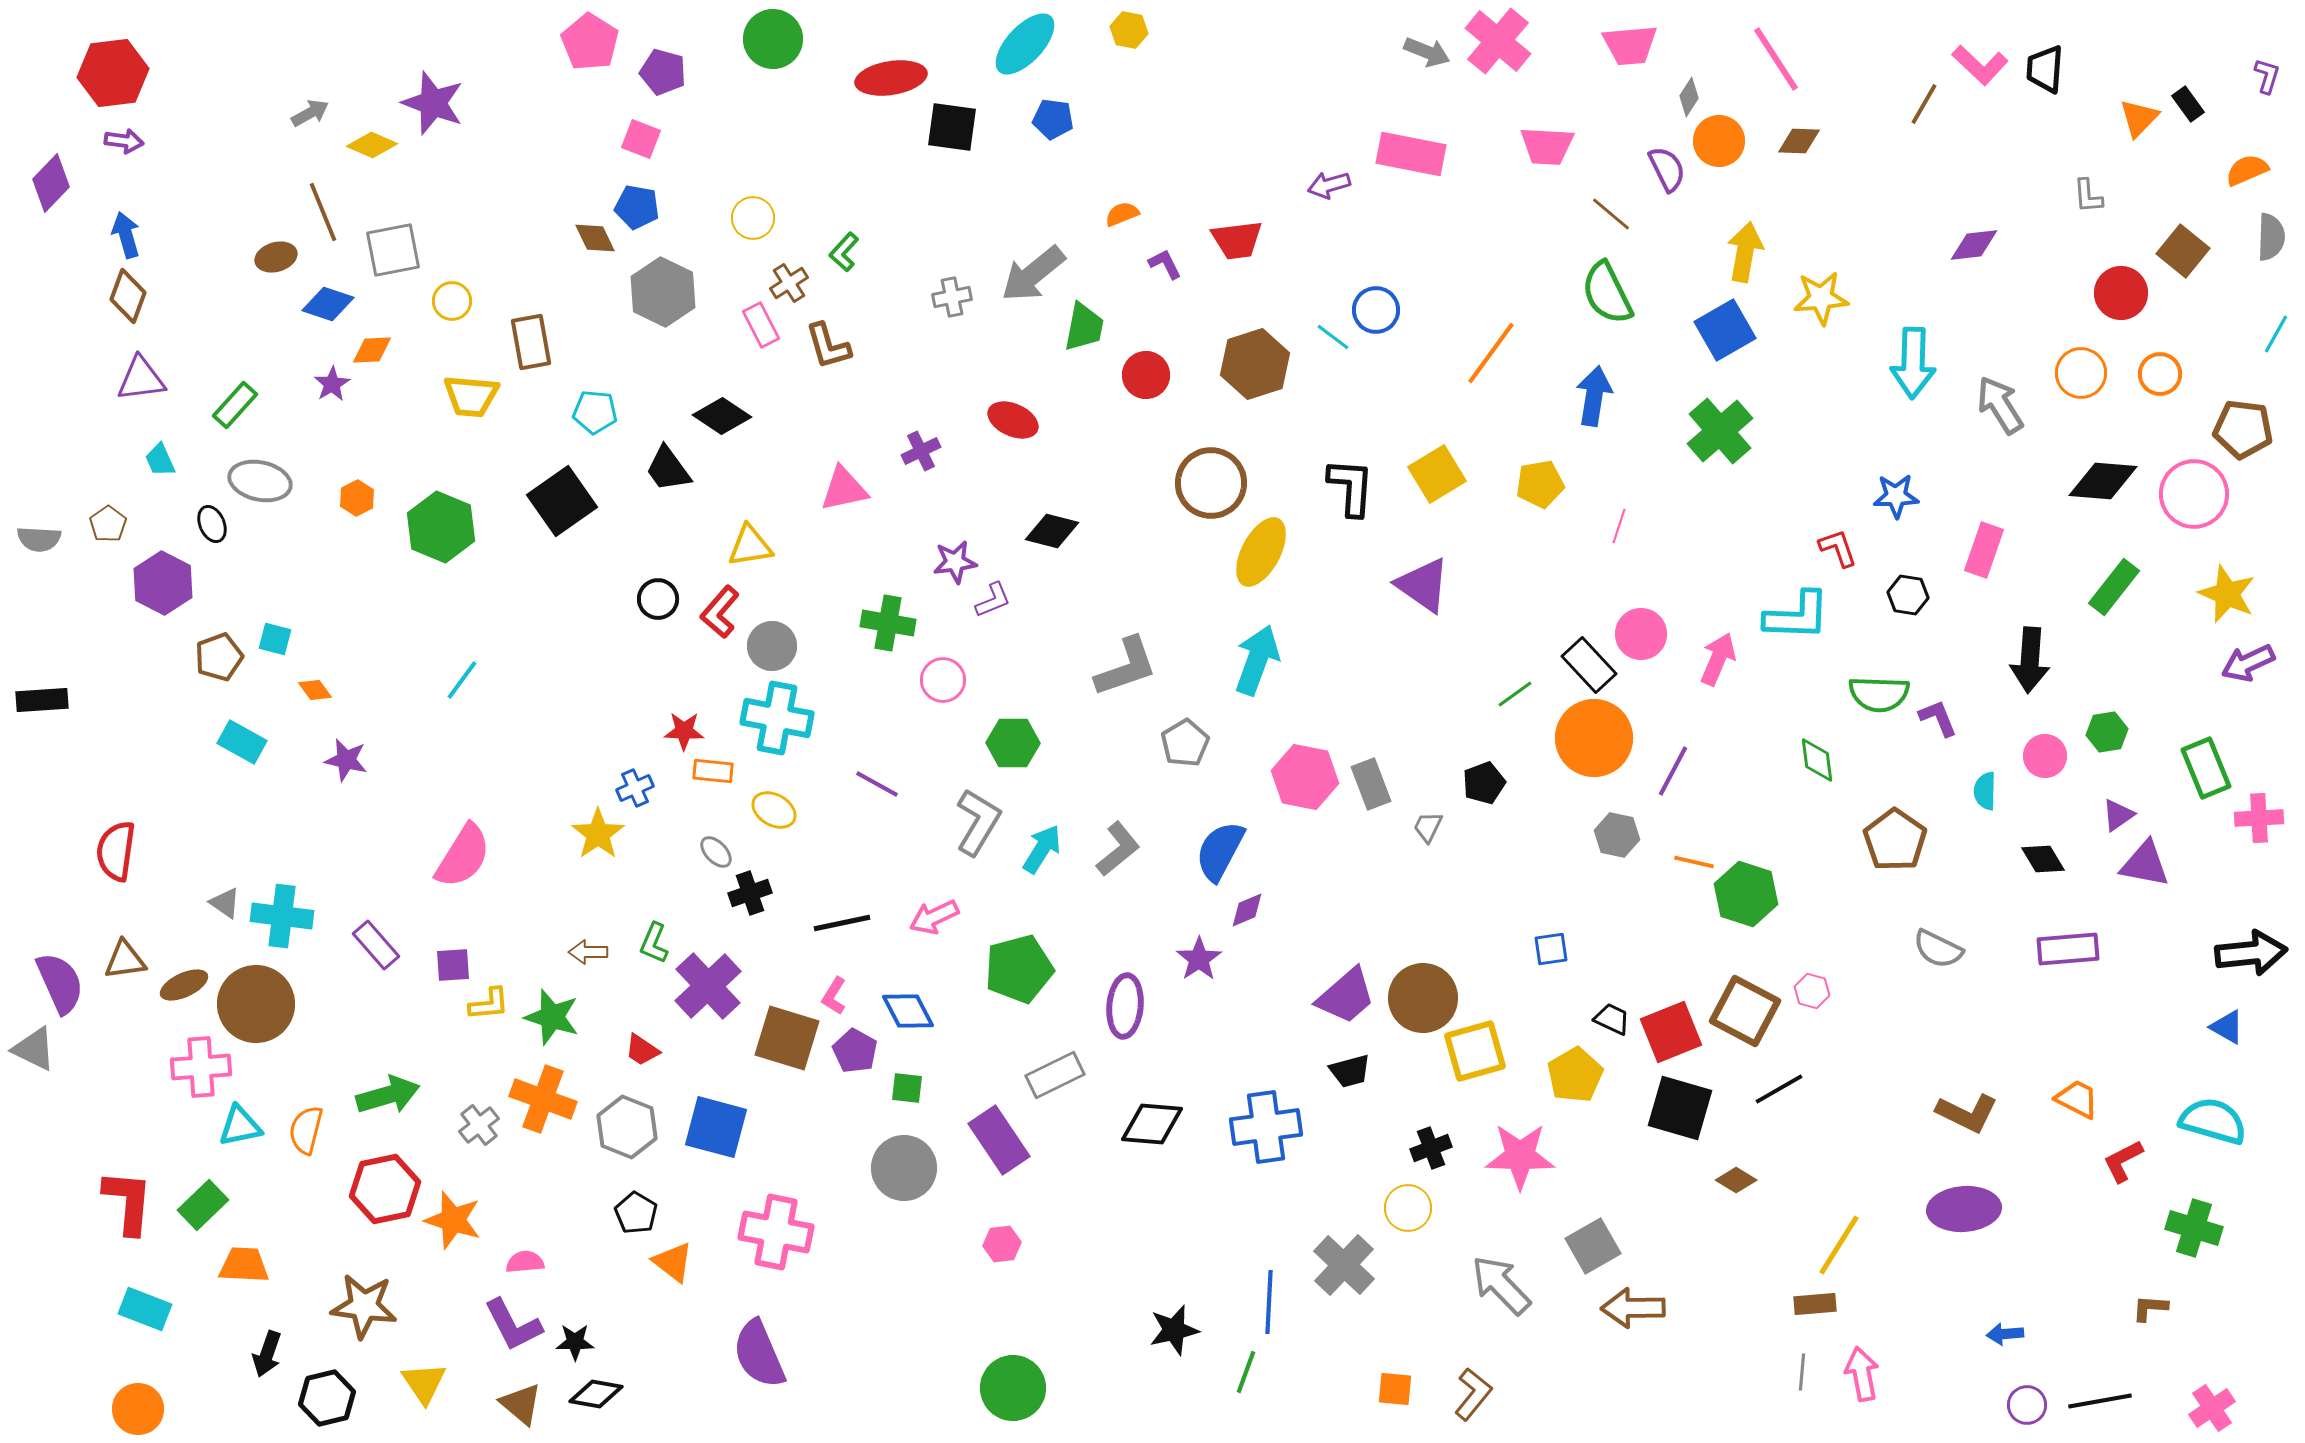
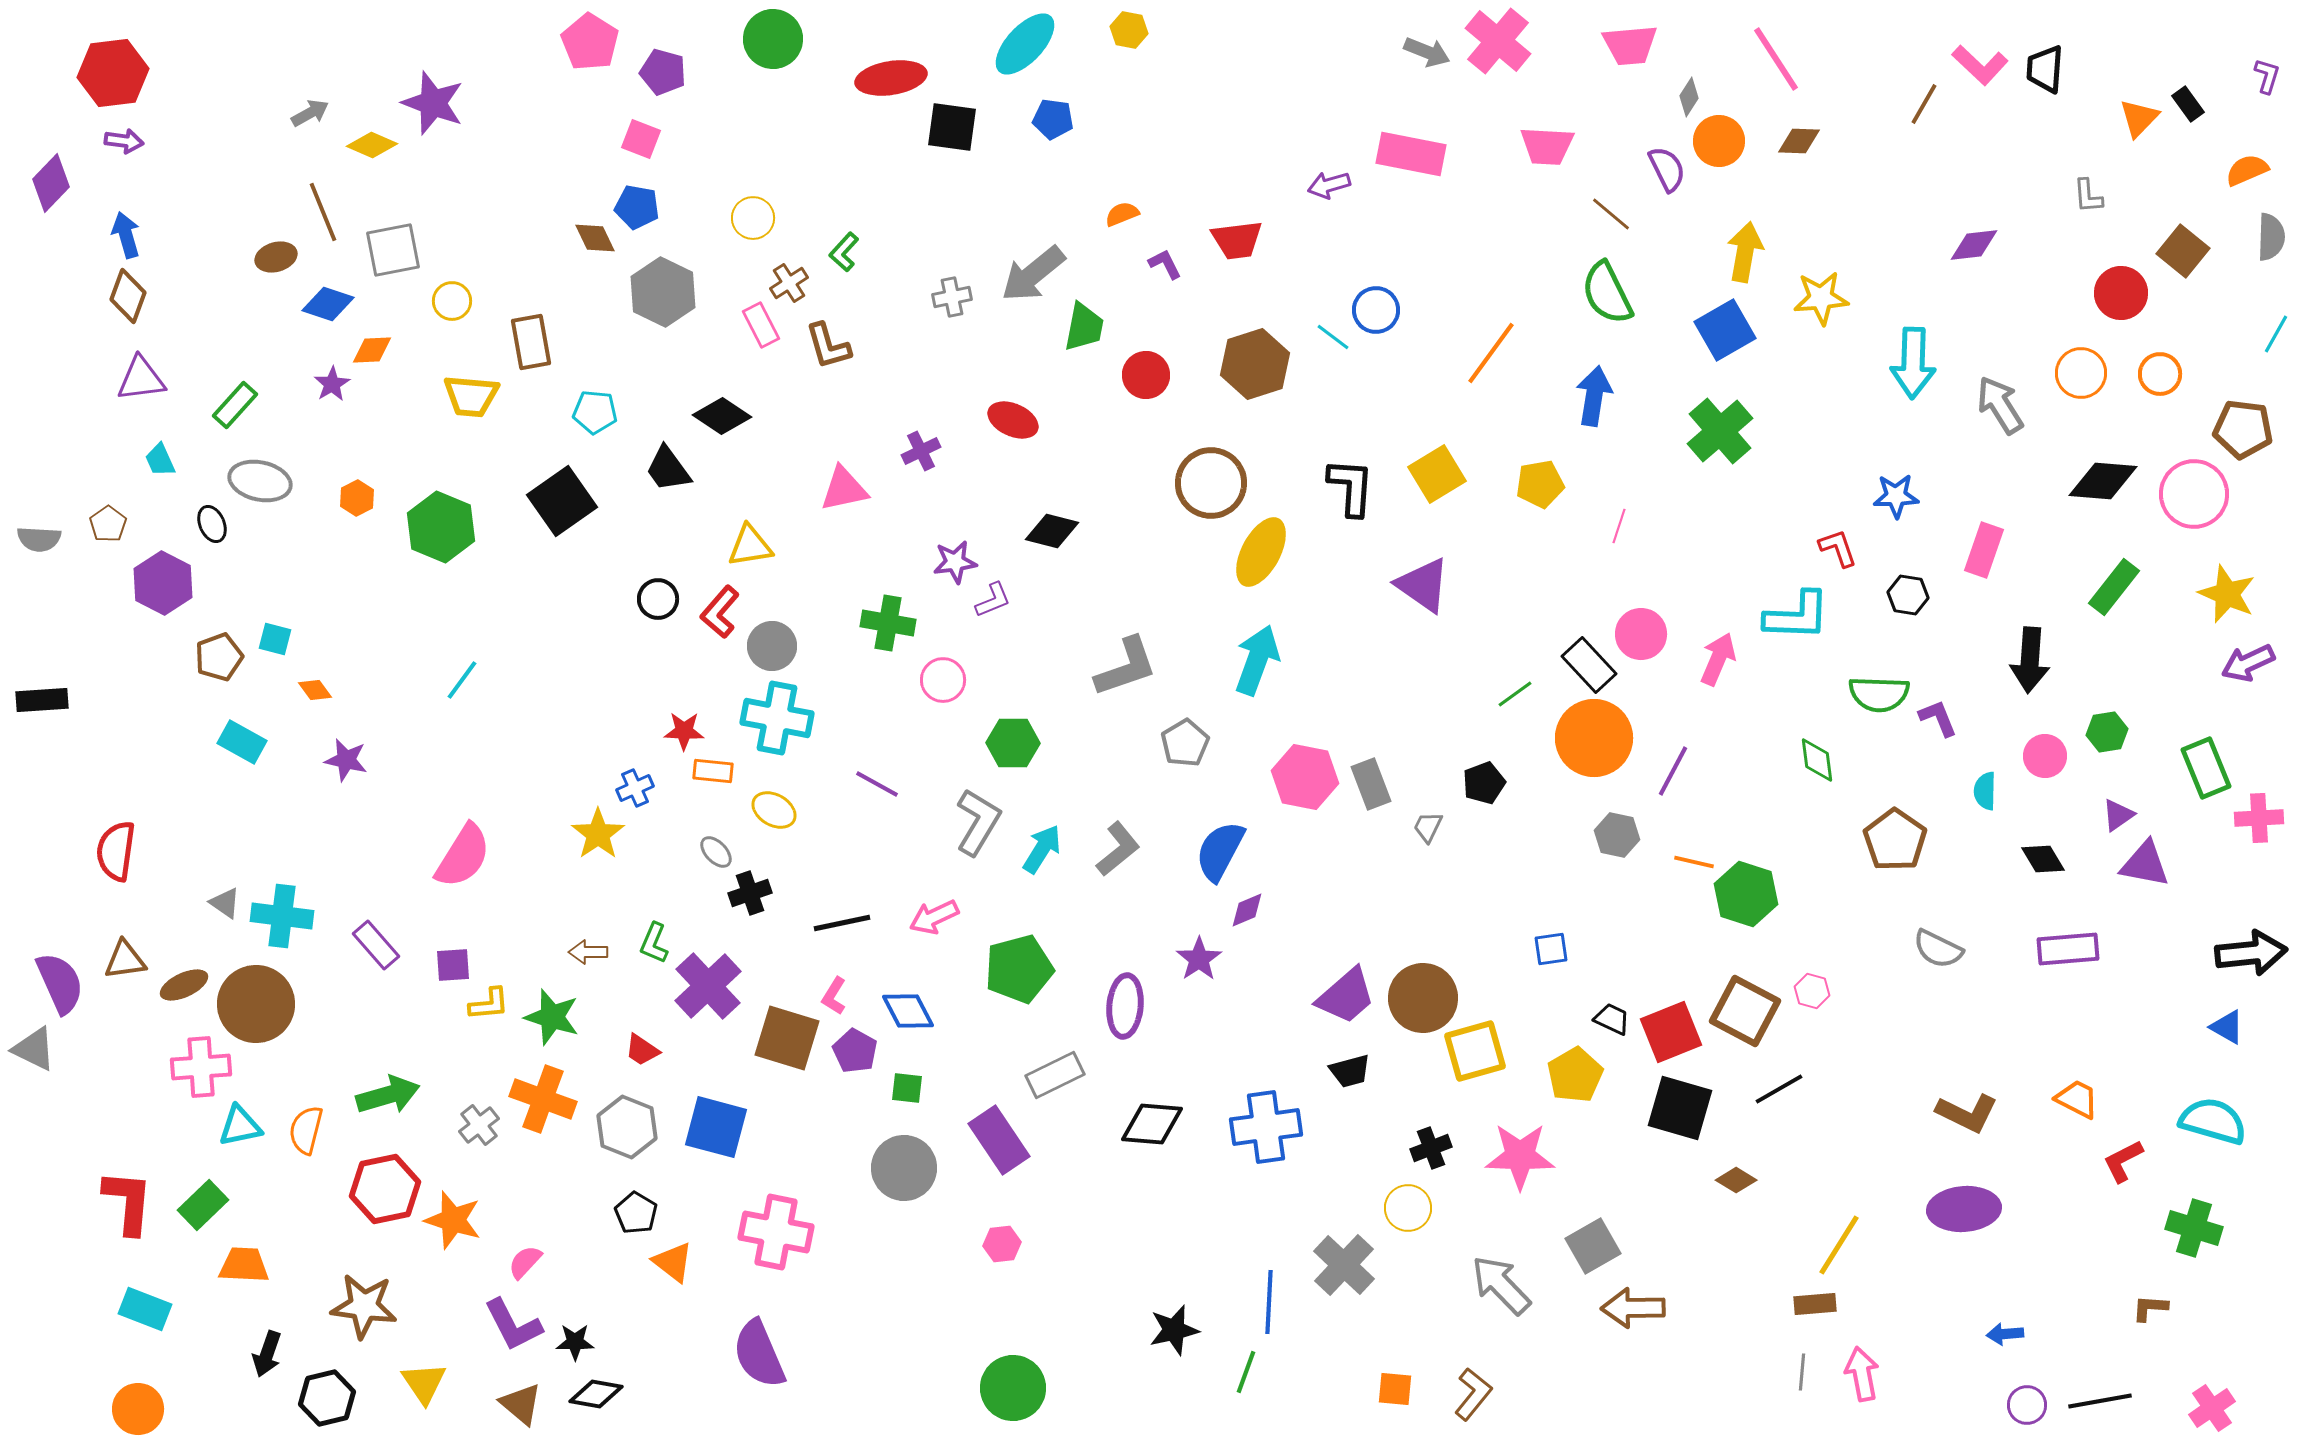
pink semicircle at (525, 1262): rotated 42 degrees counterclockwise
